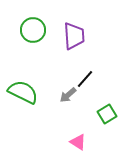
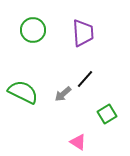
purple trapezoid: moved 9 px right, 3 px up
gray arrow: moved 5 px left, 1 px up
